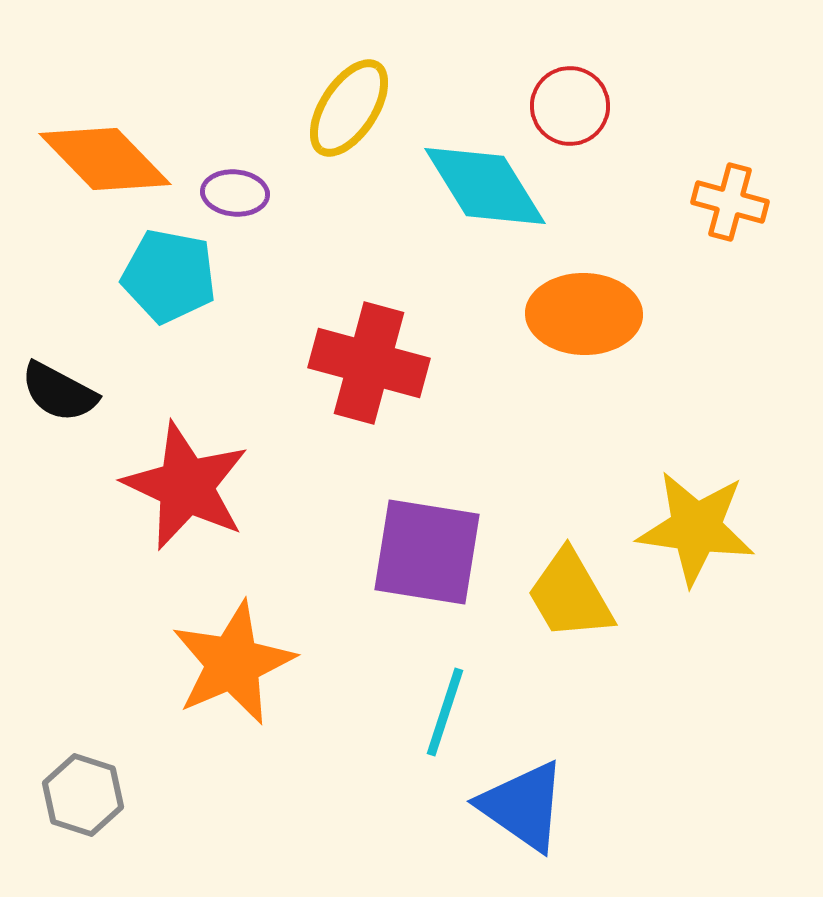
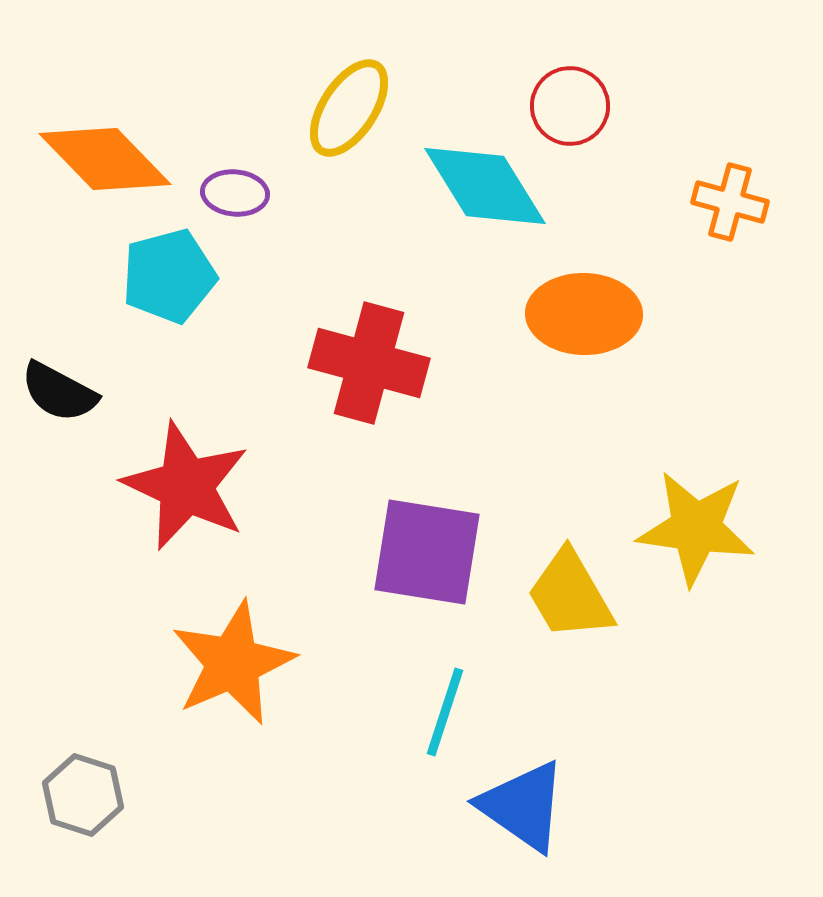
cyan pentagon: rotated 26 degrees counterclockwise
